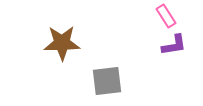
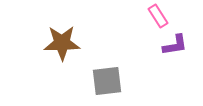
pink rectangle: moved 8 px left
purple L-shape: moved 1 px right
